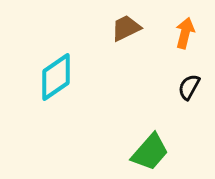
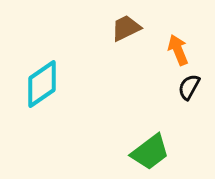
orange arrow: moved 7 px left, 17 px down; rotated 36 degrees counterclockwise
cyan diamond: moved 14 px left, 7 px down
green trapezoid: rotated 12 degrees clockwise
